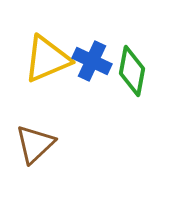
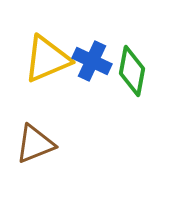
brown triangle: rotated 21 degrees clockwise
